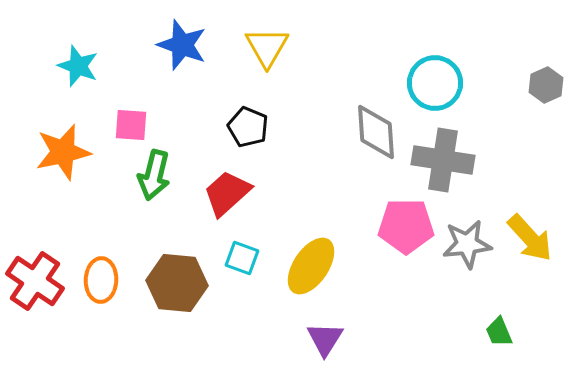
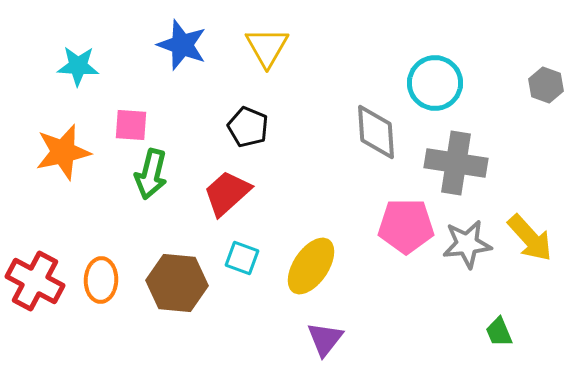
cyan star: rotated 18 degrees counterclockwise
gray hexagon: rotated 16 degrees counterclockwise
gray cross: moved 13 px right, 3 px down
green arrow: moved 3 px left, 1 px up
red cross: rotated 6 degrees counterclockwise
purple triangle: rotated 6 degrees clockwise
